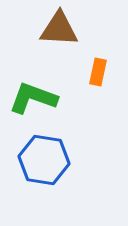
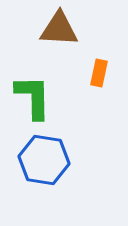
orange rectangle: moved 1 px right, 1 px down
green L-shape: moved 1 px up; rotated 69 degrees clockwise
